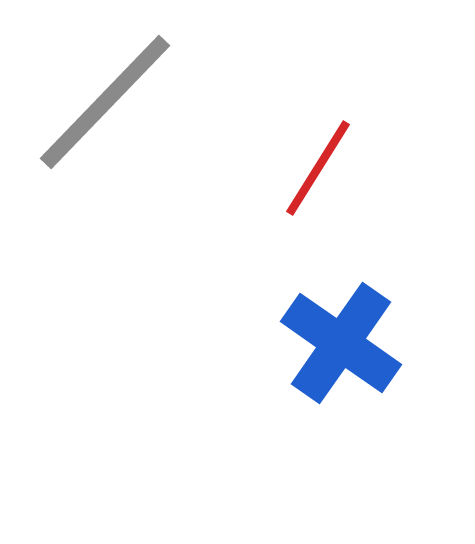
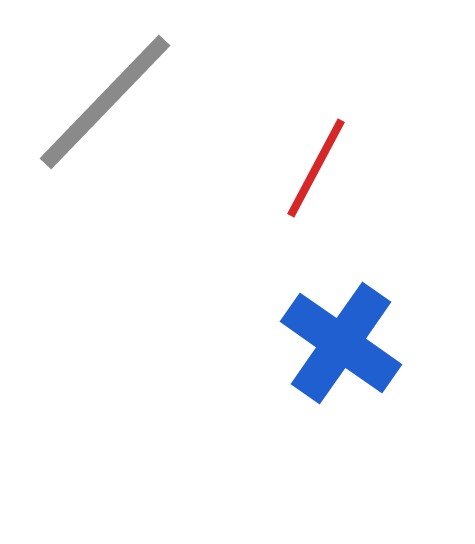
red line: moved 2 px left; rotated 4 degrees counterclockwise
